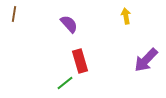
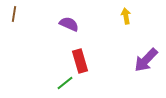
purple semicircle: rotated 24 degrees counterclockwise
